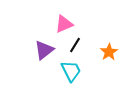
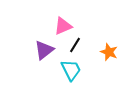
pink triangle: moved 1 px left, 2 px down
orange star: rotated 18 degrees counterclockwise
cyan trapezoid: moved 1 px up
